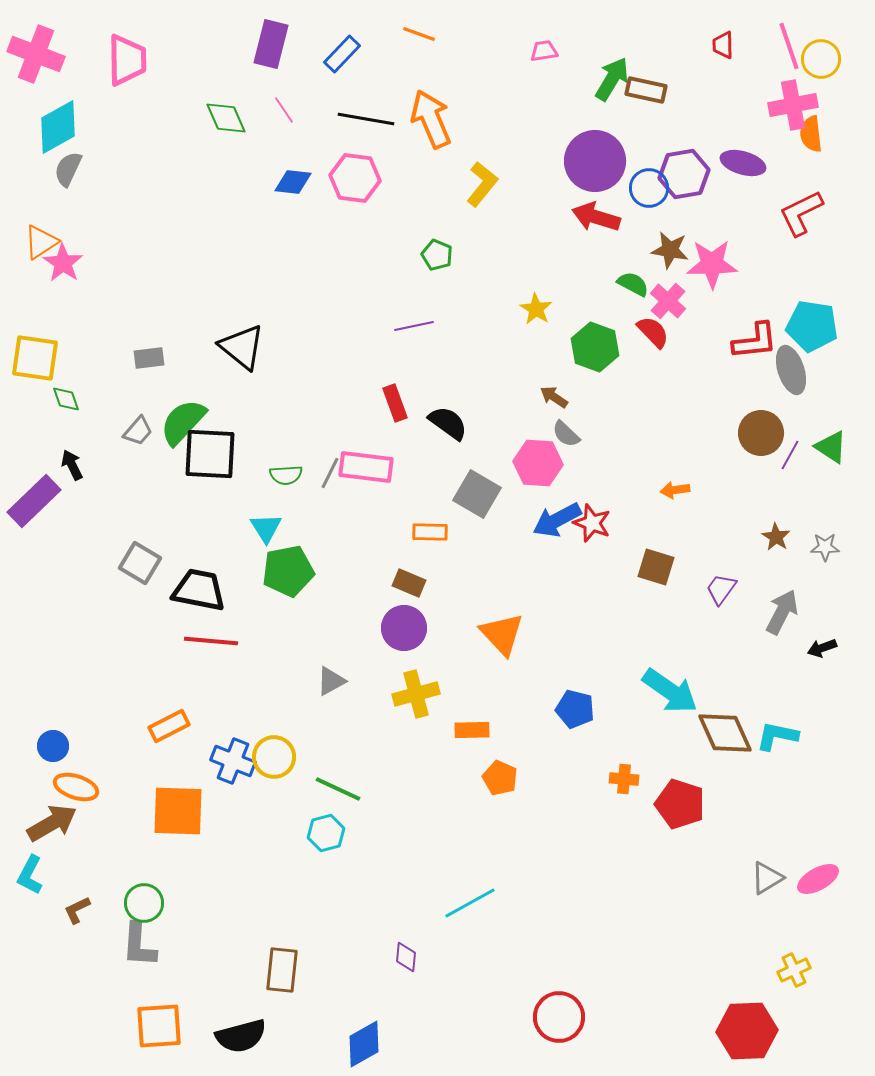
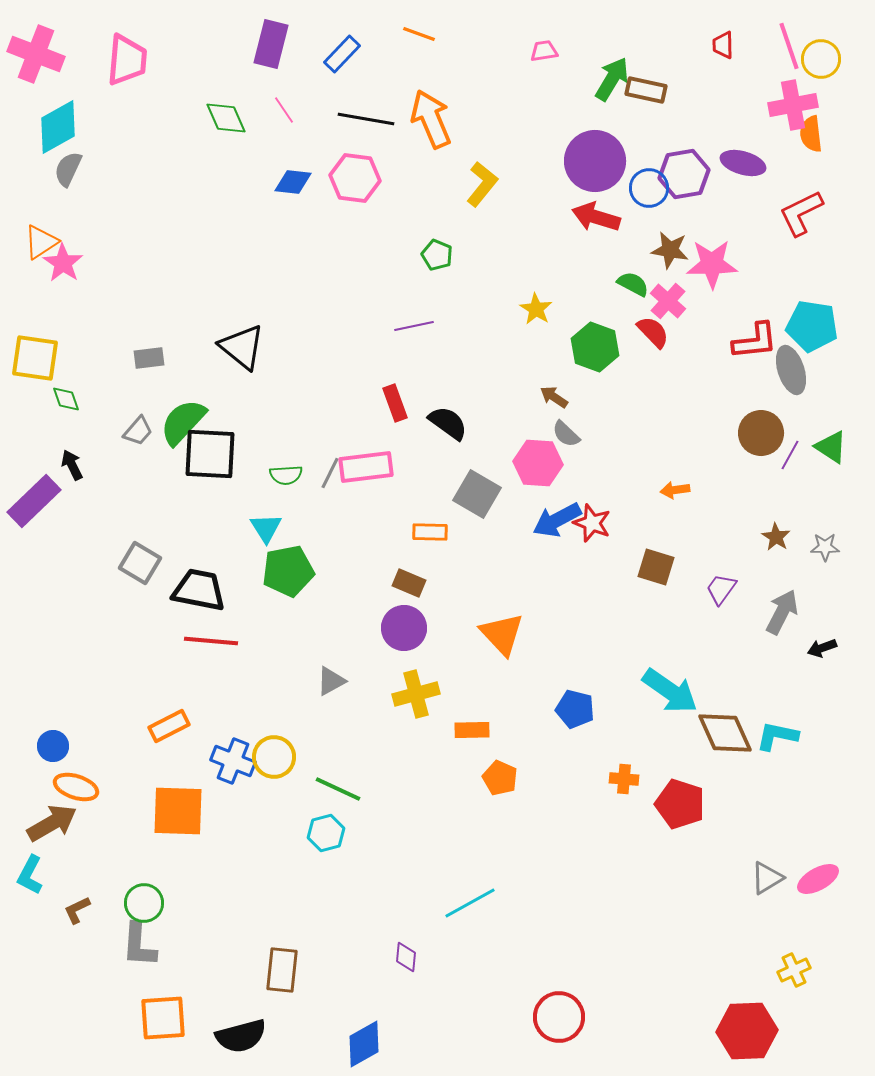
pink trapezoid at (127, 60): rotated 6 degrees clockwise
pink rectangle at (366, 467): rotated 14 degrees counterclockwise
orange square at (159, 1026): moved 4 px right, 8 px up
